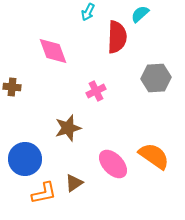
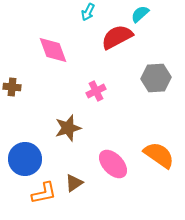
red semicircle: rotated 120 degrees counterclockwise
pink diamond: moved 1 px up
orange semicircle: moved 5 px right, 1 px up
